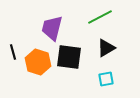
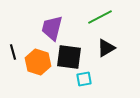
cyan square: moved 22 px left
